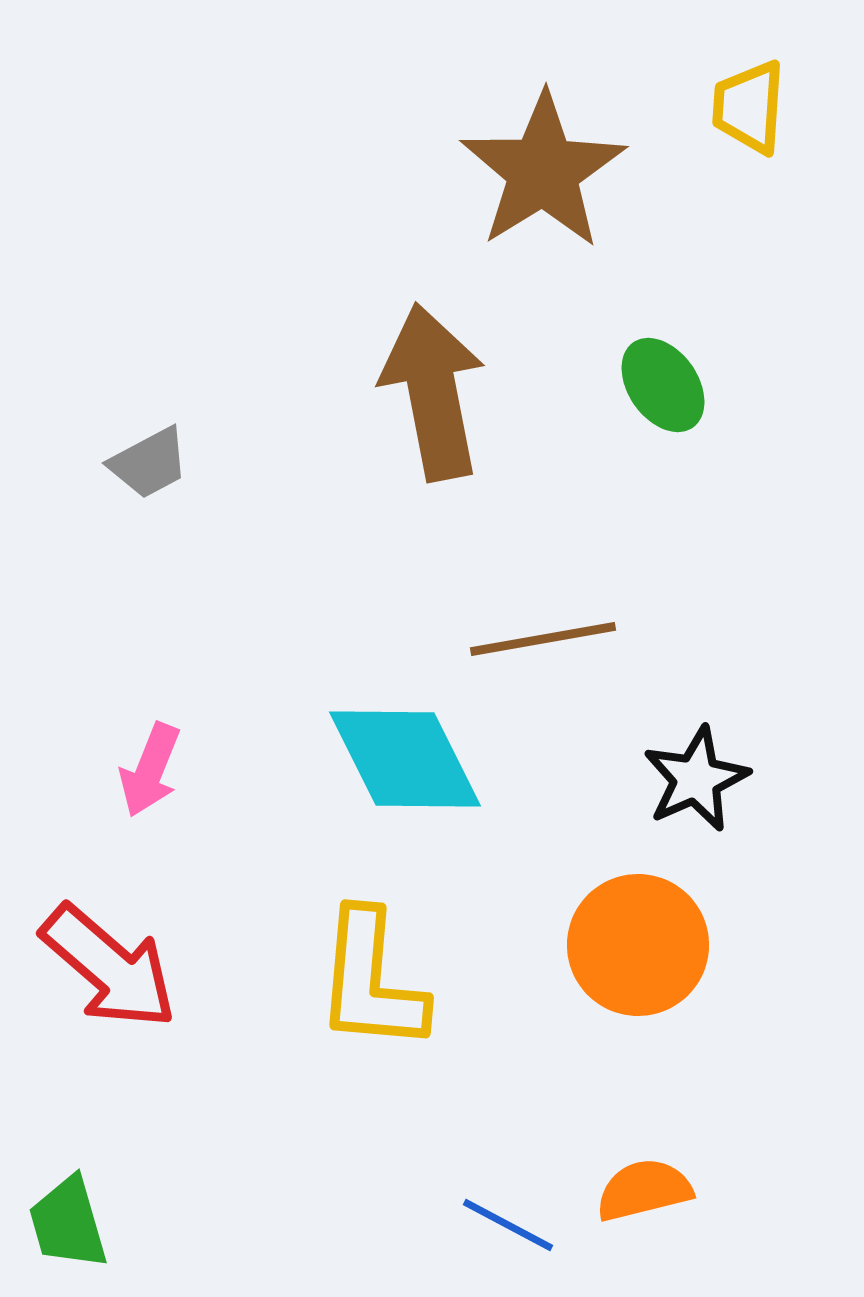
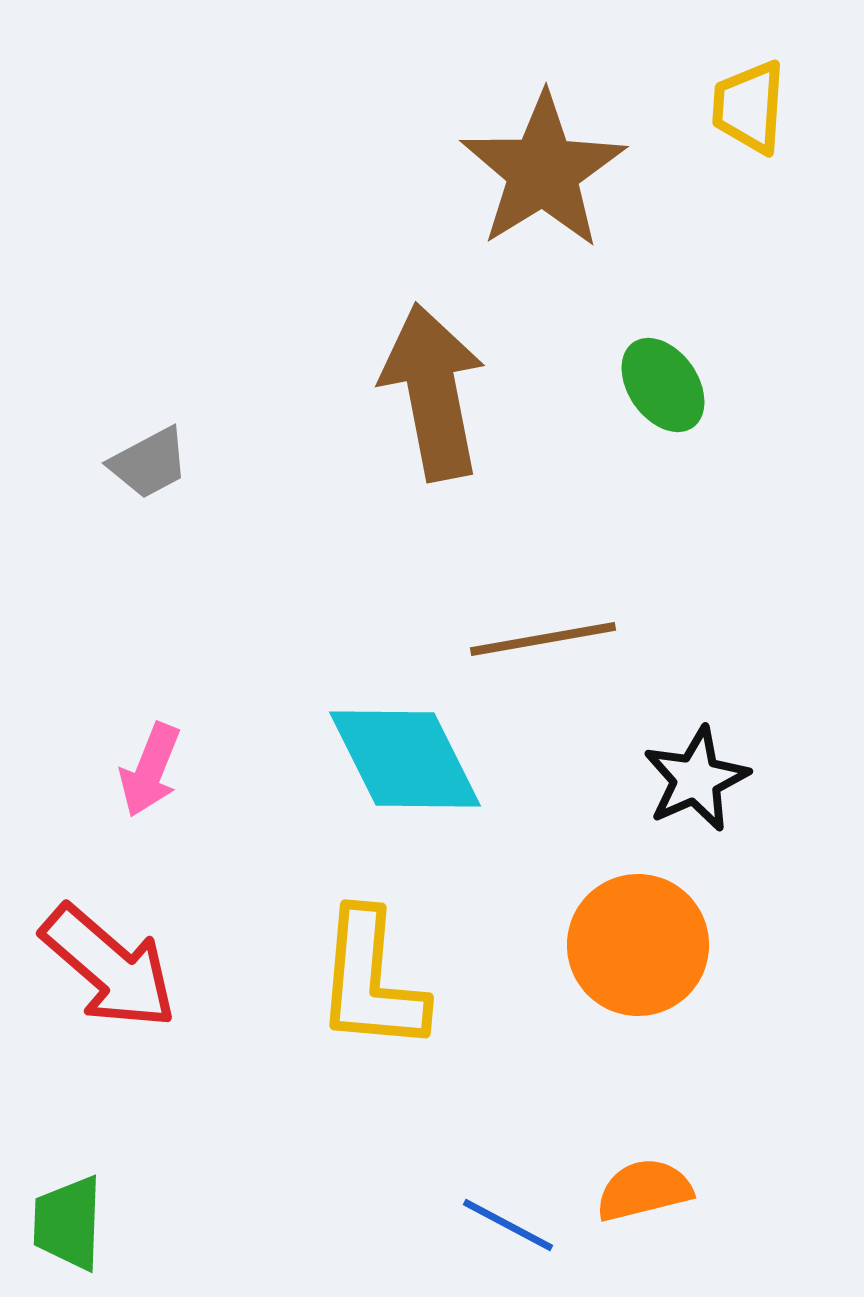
green trapezoid: rotated 18 degrees clockwise
